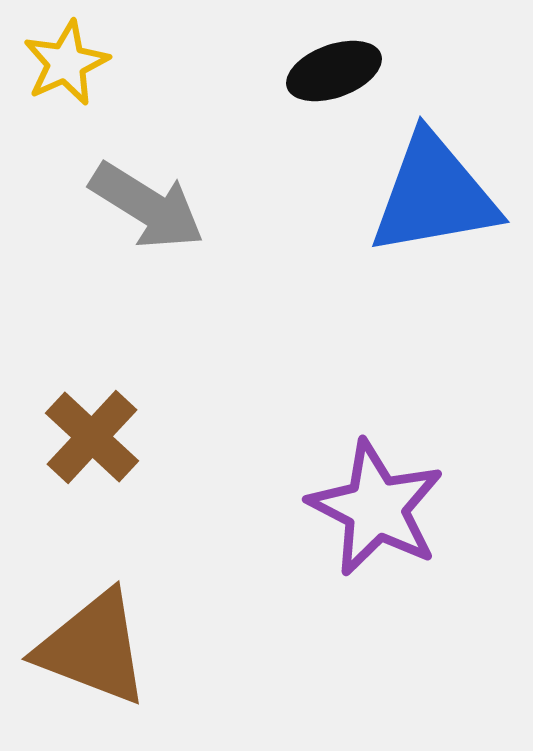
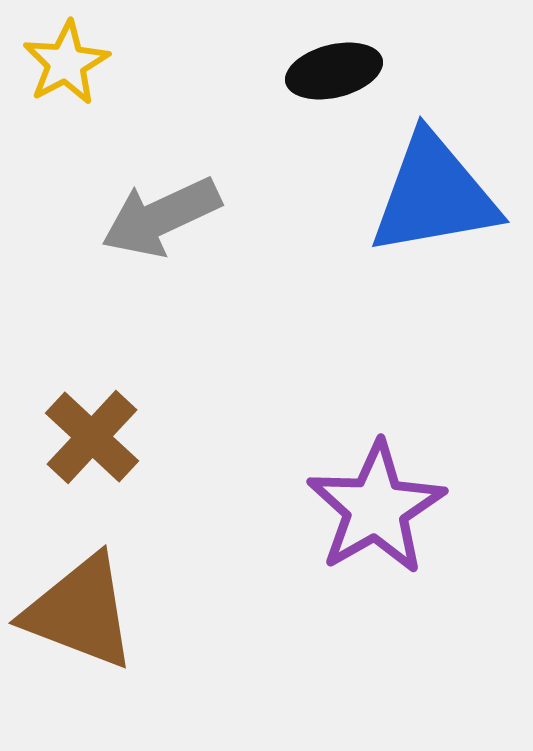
yellow star: rotated 4 degrees counterclockwise
black ellipse: rotated 6 degrees clockwise
gray arrow: moved 14 px right, 11 px down; rotated 123 degrees clockwise
purple star: rotated 15 degrees clockwise
brown triangle: moved 13 px left, 36 px up
